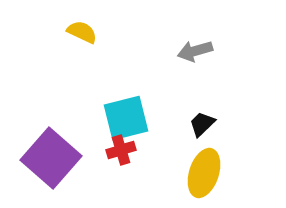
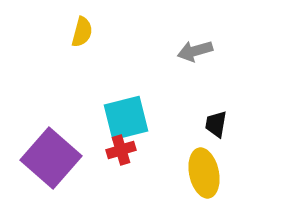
yellow semicircle: rotated 80 degrees clockwise
black trapezoid: moved 14 px right; rotated 36 degrees counterclockwise
yellow ellipse: rotated 30 degrees counterclockwise
